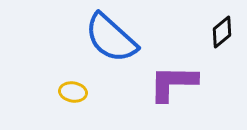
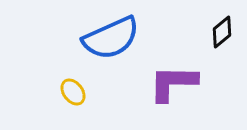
blue semicircle: rotated 66 degrees counterclockwise
yellow ellipse: rotated 44 degrees clockwise
